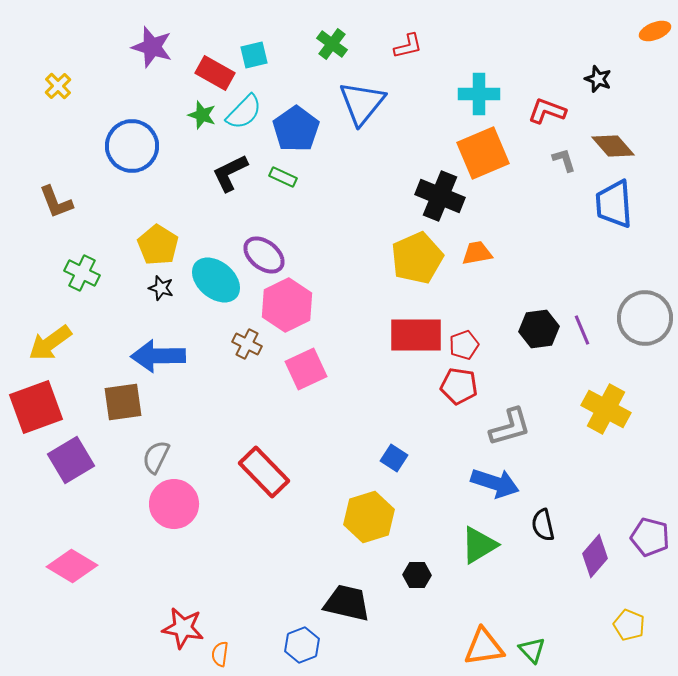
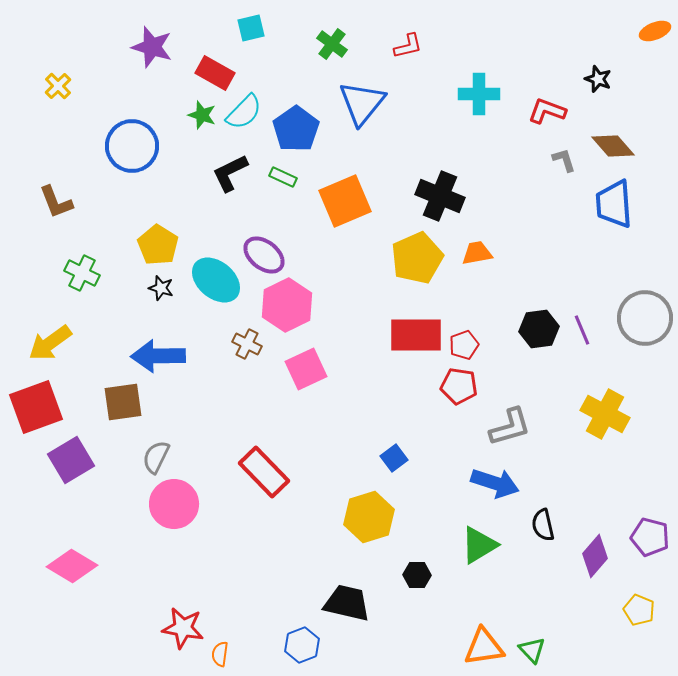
cyan square at (254, 55): moved 3 px left, 27 px up
orange square at (483, 153): moved 138 px left, 48 px down
yellow cross at (606, 409): moved 1 px left, 5 px down
blue square at (394, 458): rotated 20 degrees clockwise
yellow pentagon at (629, 625): moved 10 px right, 15 px up
